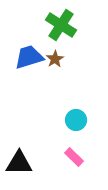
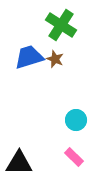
brown star: rotated 18 degrees counterclockwise
